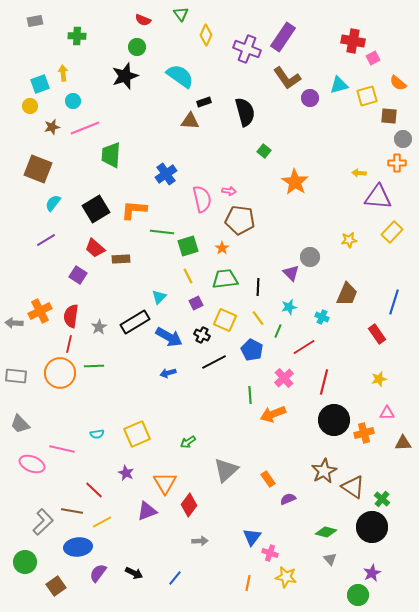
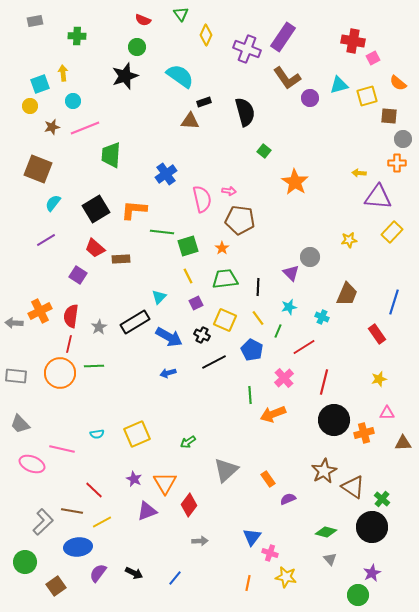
purple star at (126, 473): moved 8 px right, 6 px down
